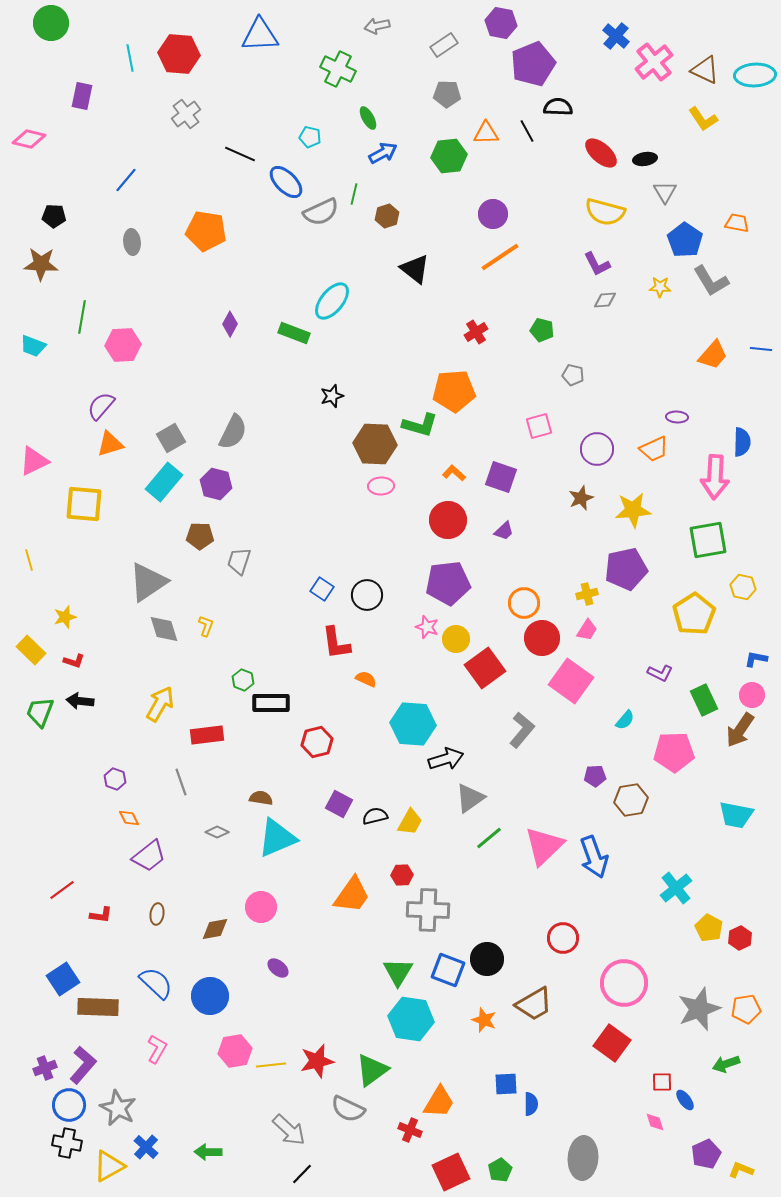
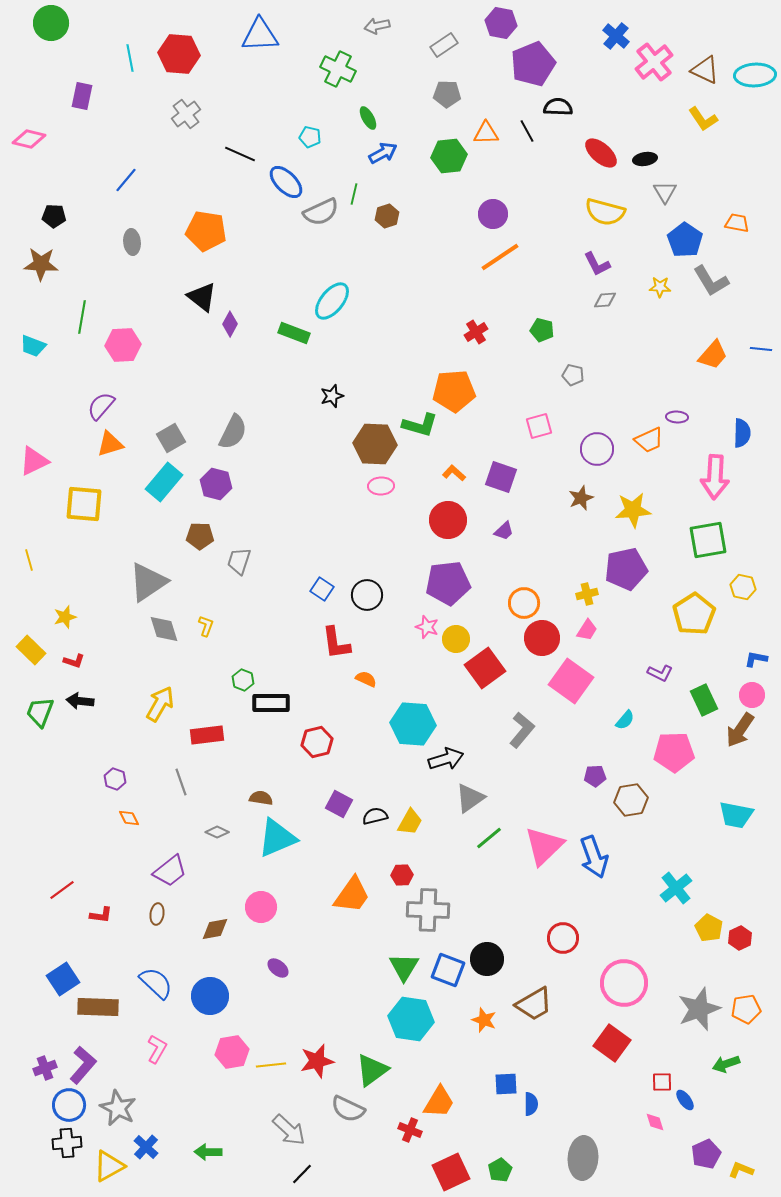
black triangle at (415, 269): moved 213 px left, 28 px down
blue semicircle at (742, 442): moved 9 px up
orange trapezoid at (654, 449): moved 5 px left, 9 px up
purple trapezoid at (149, 856): moved 21 px right, 15 px down
green triangle at (398, 972): moved 6 px right, 5 px up
pink hexagon at (235, 1051): moved 3 px left, 1 px down
black cross at (67, 1143): rotated 16 degrees counterclockwise
